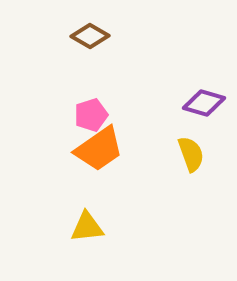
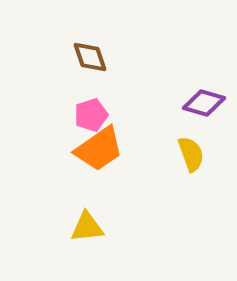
brown diamond: moved 21 px down; rotated 42 degrees clockwise
